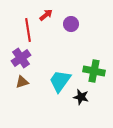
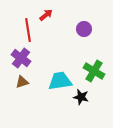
purple circle: moved 13 px right, 5 px down
purple cross: rotated 18 degrees counterclockwise
green cross: rotated 20 degrees clockwise
cyan trapezoid: rotated 45 degrees clockwise
